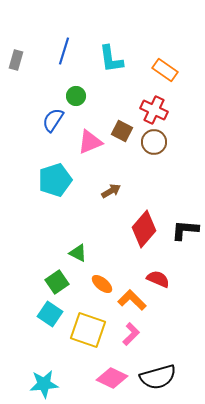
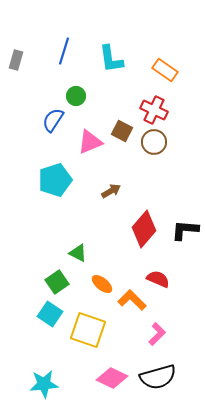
pink L-shape: moved 26 px right
